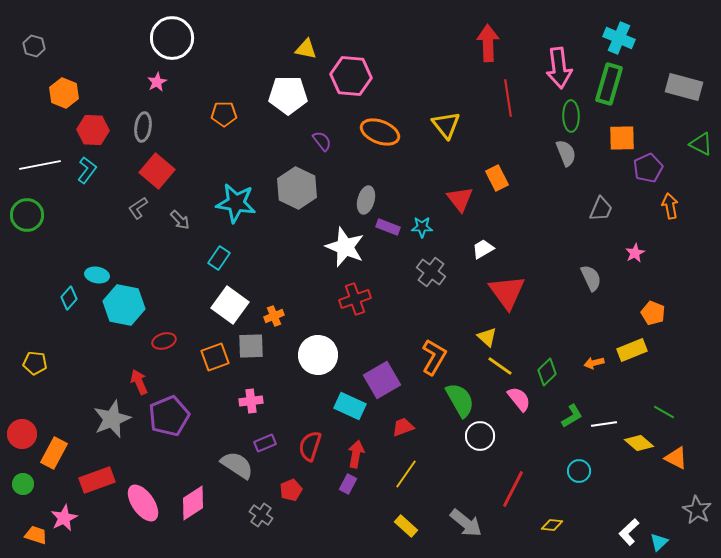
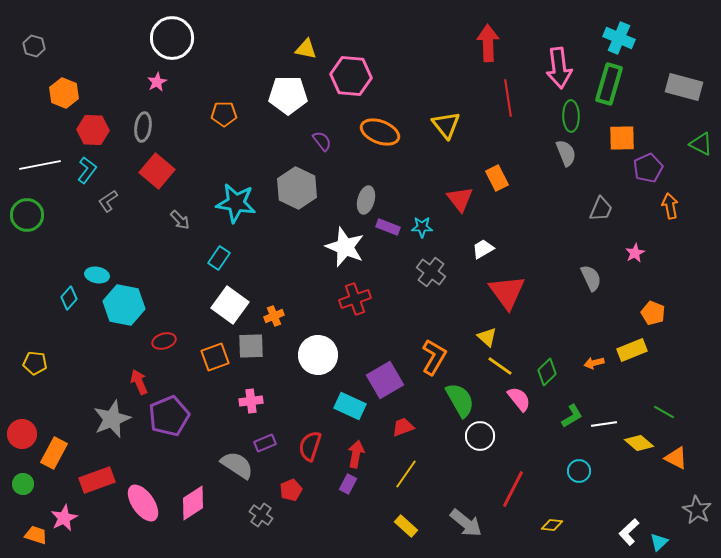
gray L-shape at (138, 208): moved 30 px left, 7 px up
purple square at (382, 380): moved 3 px right
